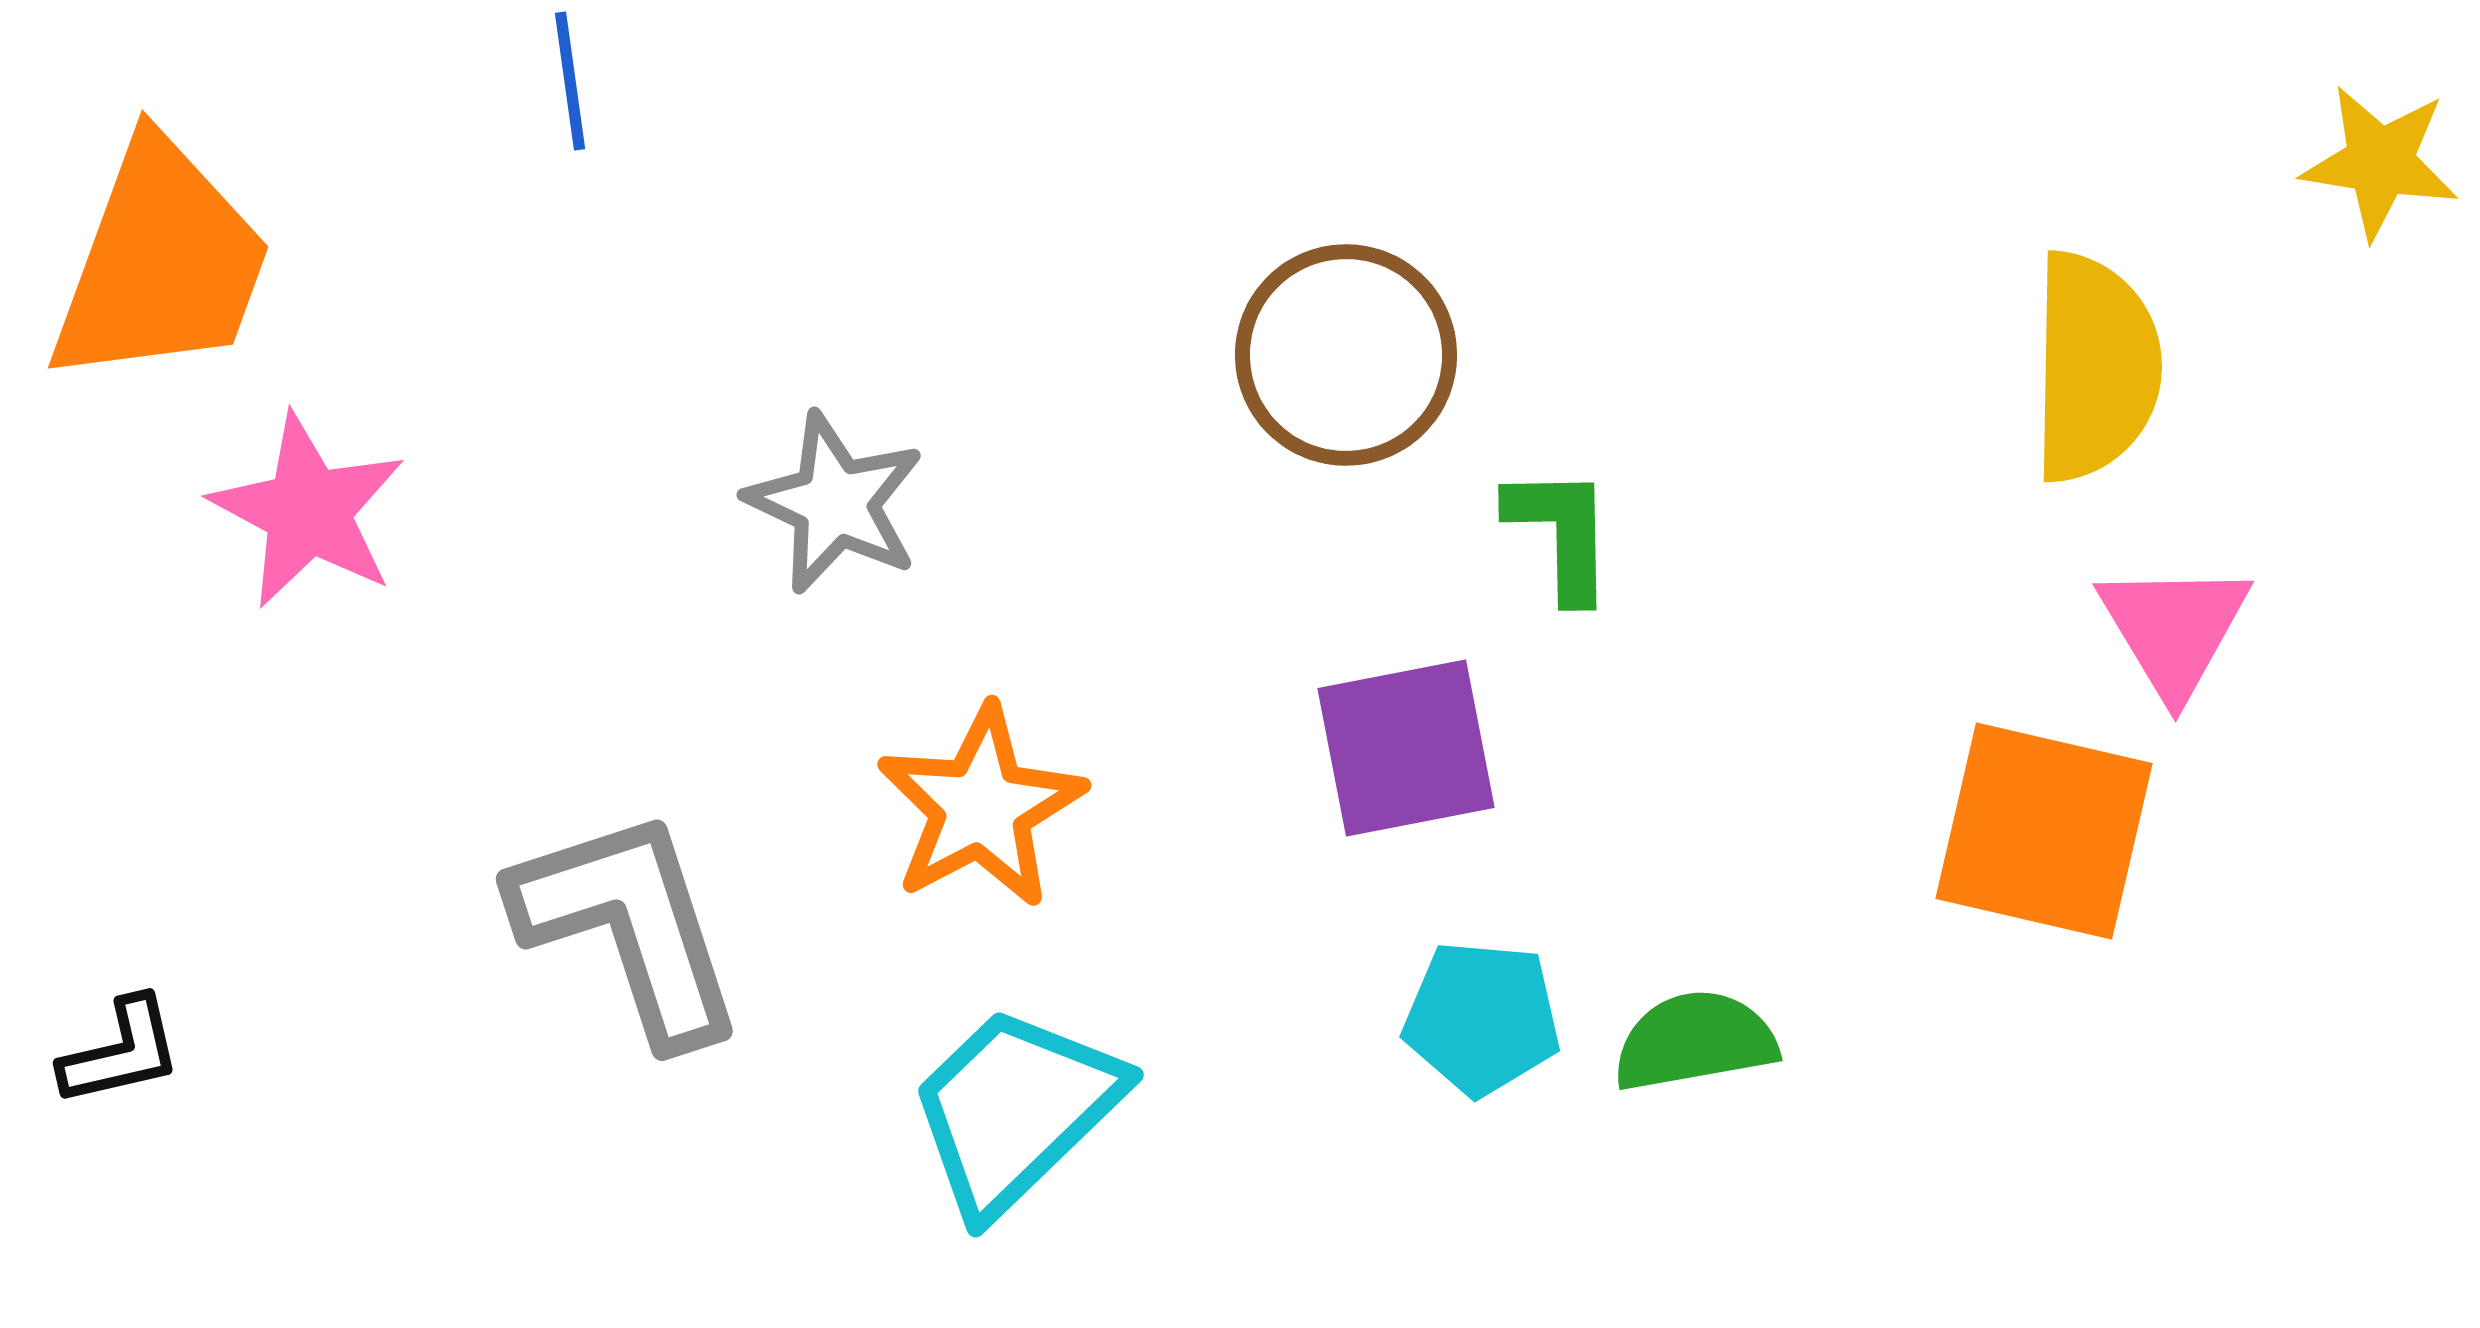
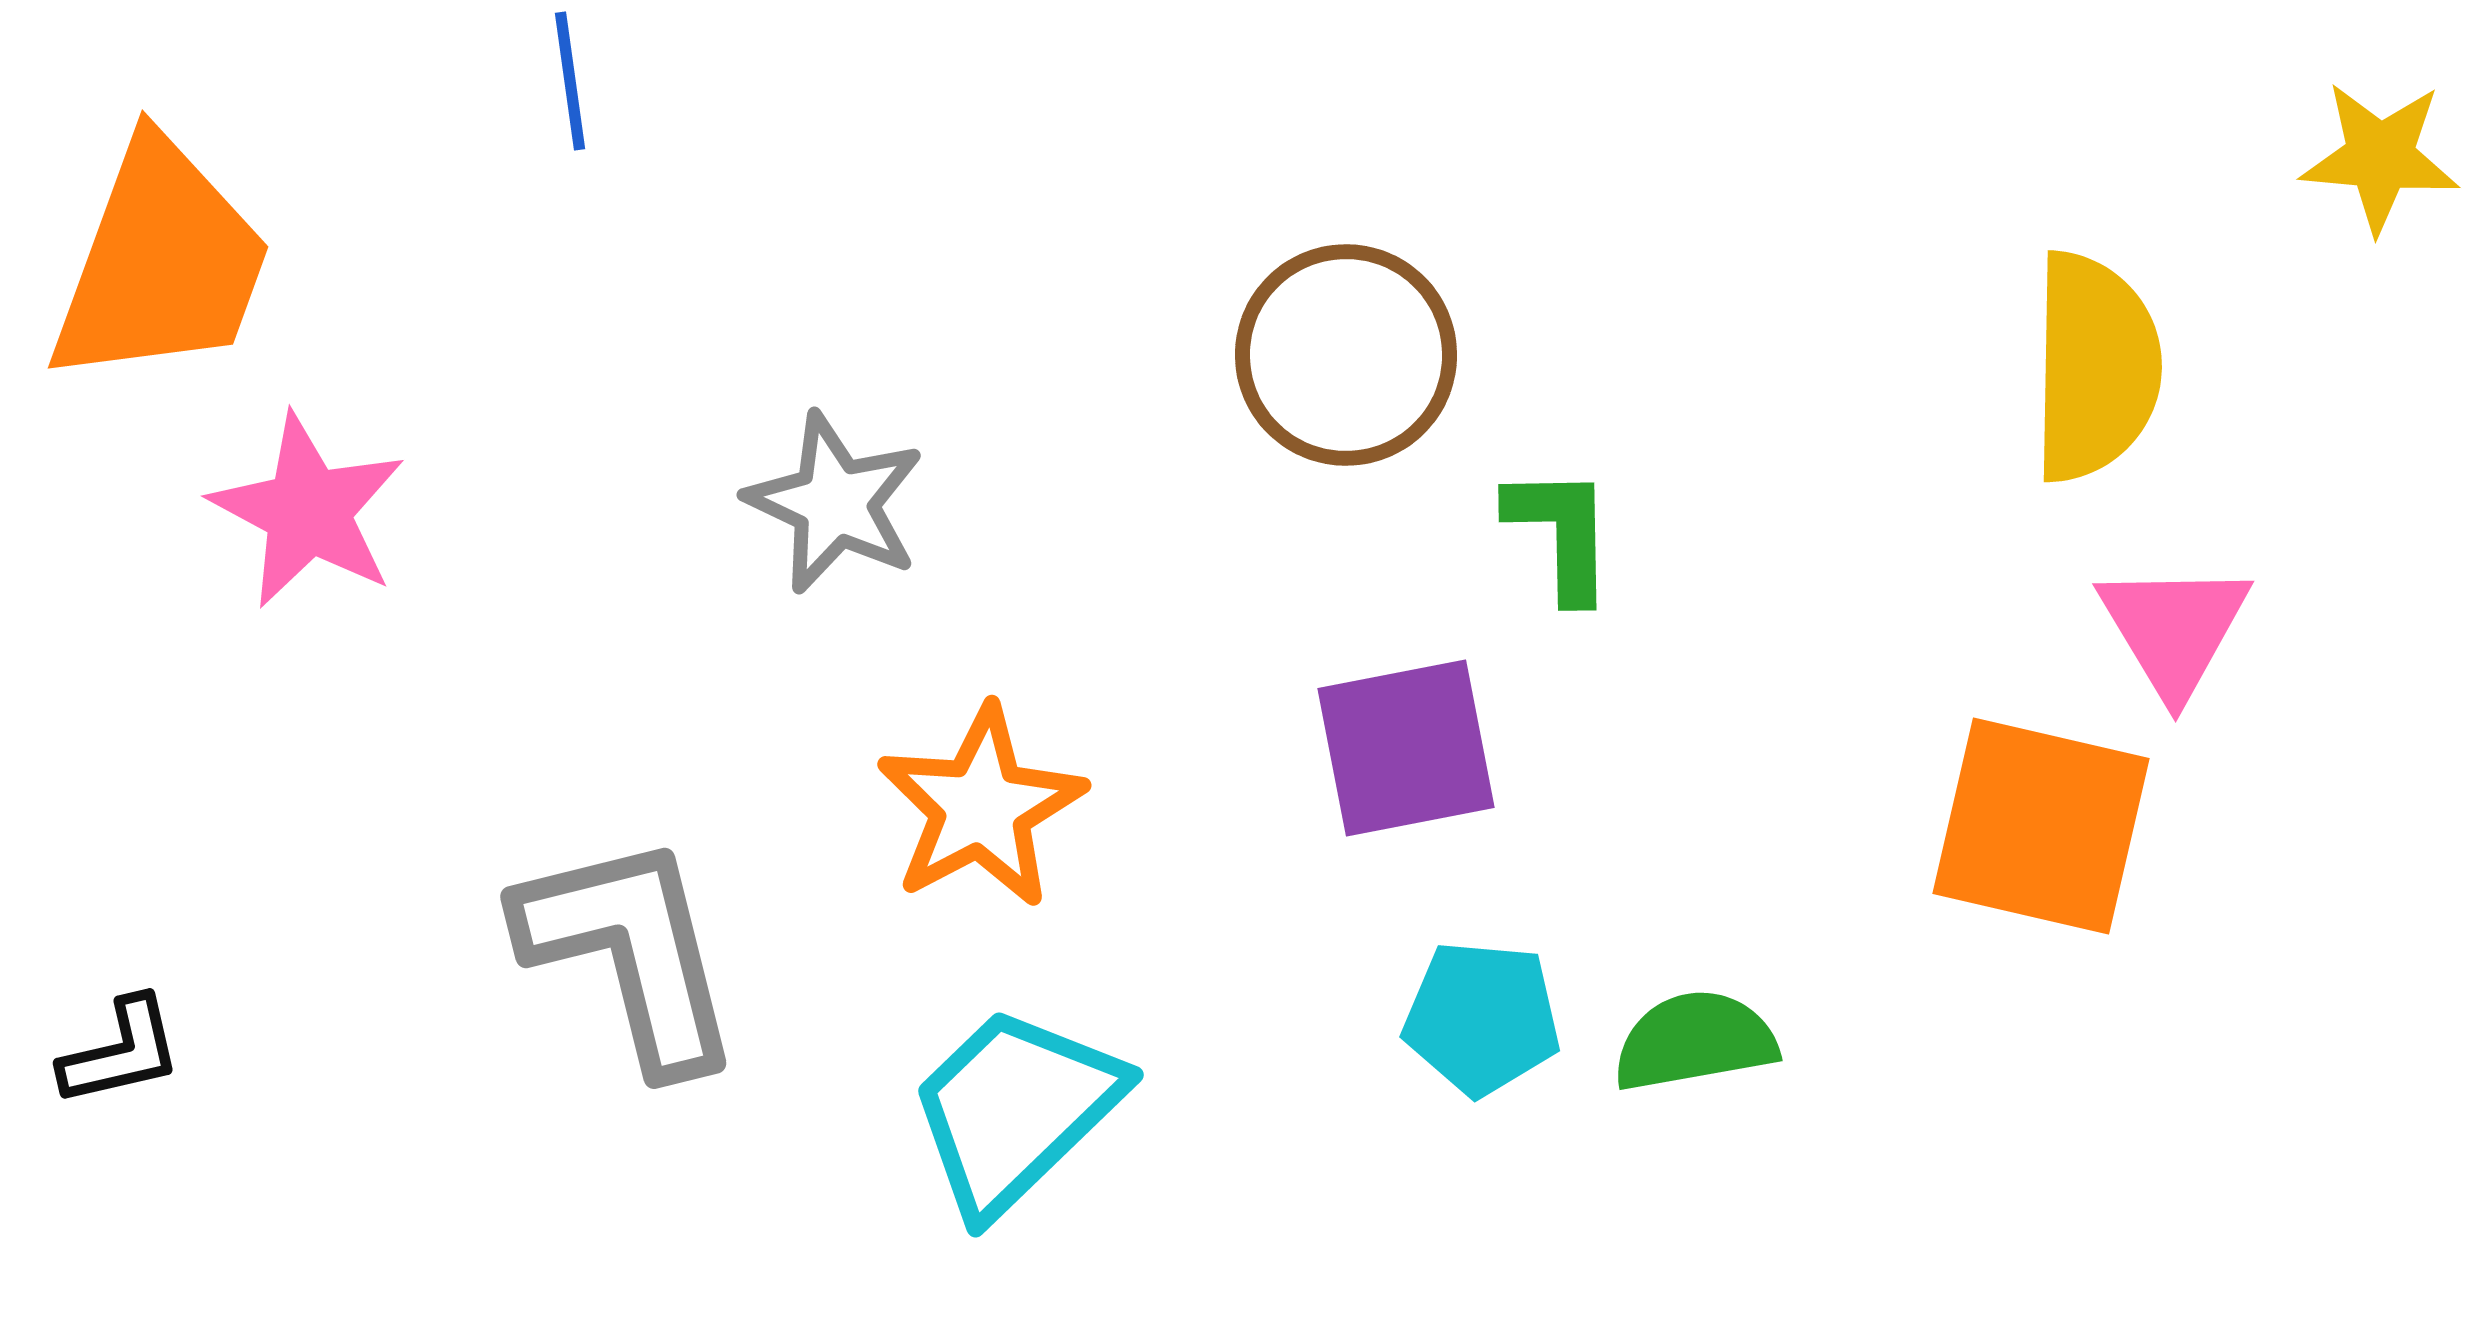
yellow star: moved 5 px up; rotated 4 degrees counterclockwise
orange square: moved 3 px left, 5 px up
gray L-shape: moved 1 px right, 26 px down; rotated 4 degrees clockwise
